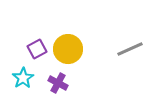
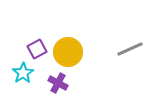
yellow circle: moved 3 px down
cyan star: moved 5 px up
